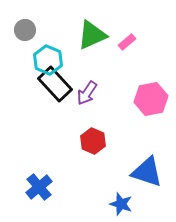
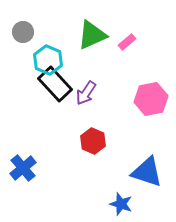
gray circle: moved 2 px left, 2 px down
purple arrow: moved 1 px left
blue cross: moved 16 px left, 19 px up
